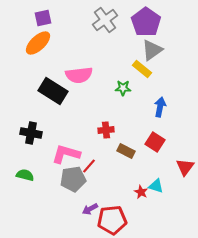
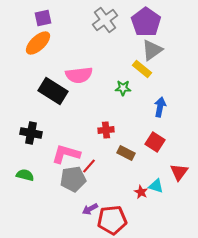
brown rectangle: moved 2 px down
red triangle: moved 6 px left, 5 px down
